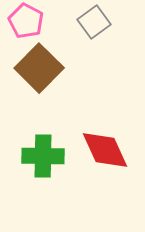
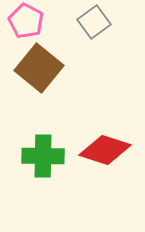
brown square: rotated 6 degrees counterclockwise
red diamond: rotated 48 degrees counterclockwise
